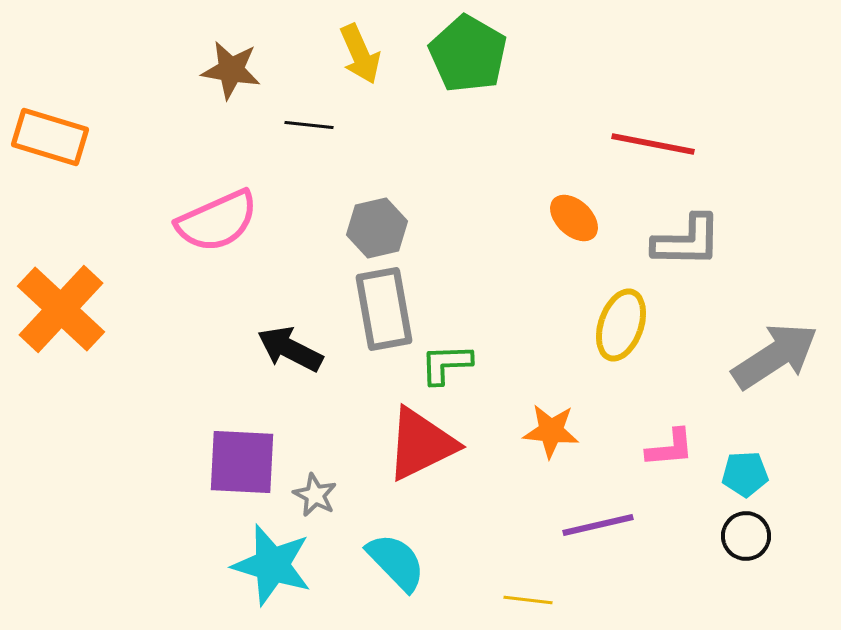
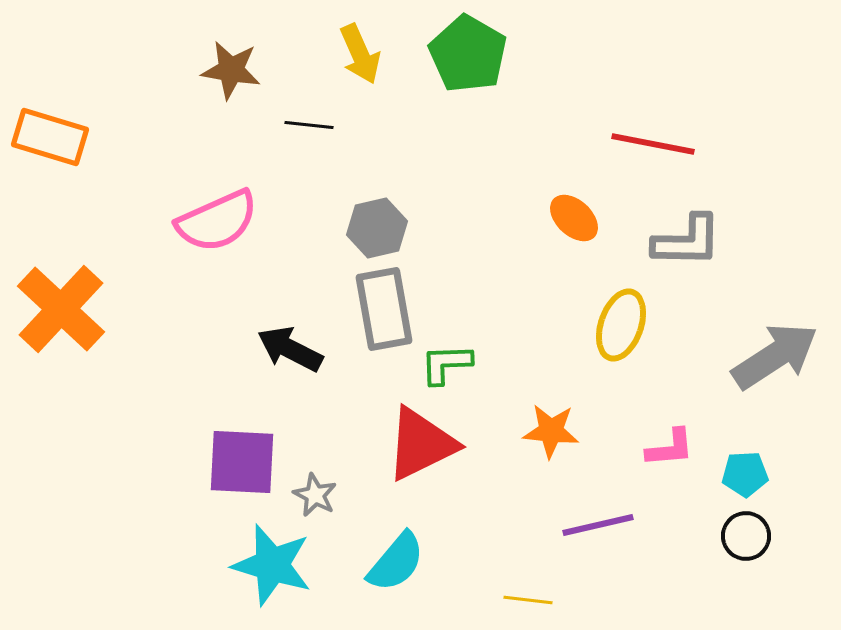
cyan semicircle: rotated 84 degrees clockwise
